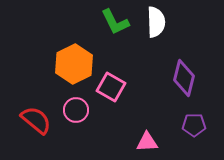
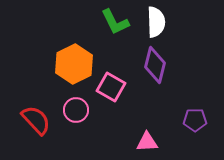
purple diamond: moved 29 px left, 13 px up
red semicircle: rotated 8 degrees clockwise
purple pentagon: moved 1 px right, 5 px up
